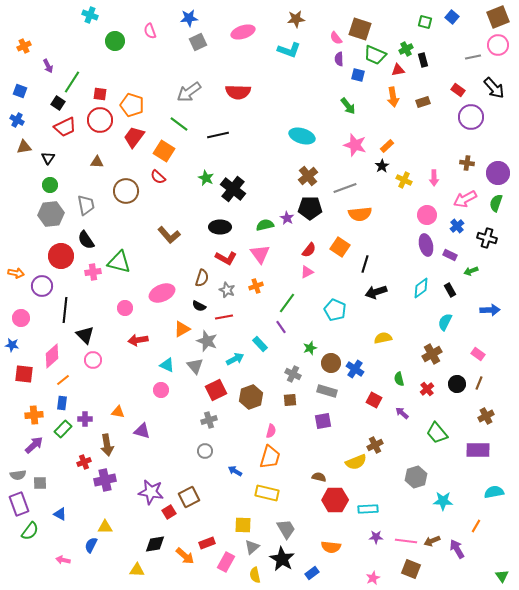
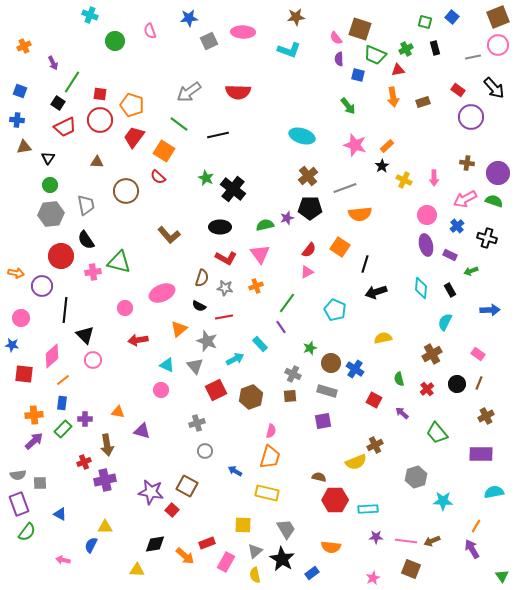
brown star at (296, 19): moved 2 px up
pink ellipse at (243, 32): rotated 20 degrees clockwise
gray square at (198, 42): moved 11 px right, 1 px up
black rectangle at (423, 60): moved 12 px right, 12 px up
purple arrow at (48, 66): moved 5 px right, 3 px up
blue cross at (17, 120): rotated 24 degrees counterclockwise
green semicircle at (496, 203): moved 2 px left, 2 px up; rotated 90 degrees clockwise
purple star at (287, 218): rotated 24 degrees clockwise
cyan diamond at (421, 288): rotated 50 degrees counterclockwise
gray star at (227, 290): moved 2 px left, 2 px up; rotated 14 degrees counterclockwise
orange triangle at (182, 329): moved 3 px left; rotated 12 degrees counterclockwise
brown square at (290, 400): moved 4 px up
gray cross at (209, 420): moved 12 px left, 3 px down
purple arrow at (34, 445): moved 4 px up
purple rectangle at (478, 450): moved 3 px right, 4 px down
brown square at (189, 497): moved 2 px left, 11 px up; rotated 35 degrees counterclockwise
red square at (169, 512): moved 3 px right, 2 px up; rotated 16 degrees counterclockwise
green semicircle at (30, 531): moved 3 px left, 1 px down
gray triangle at (252, 547): moved 3 px right, 4 px down
purple arrow at (457, 549): moved 15 px right
